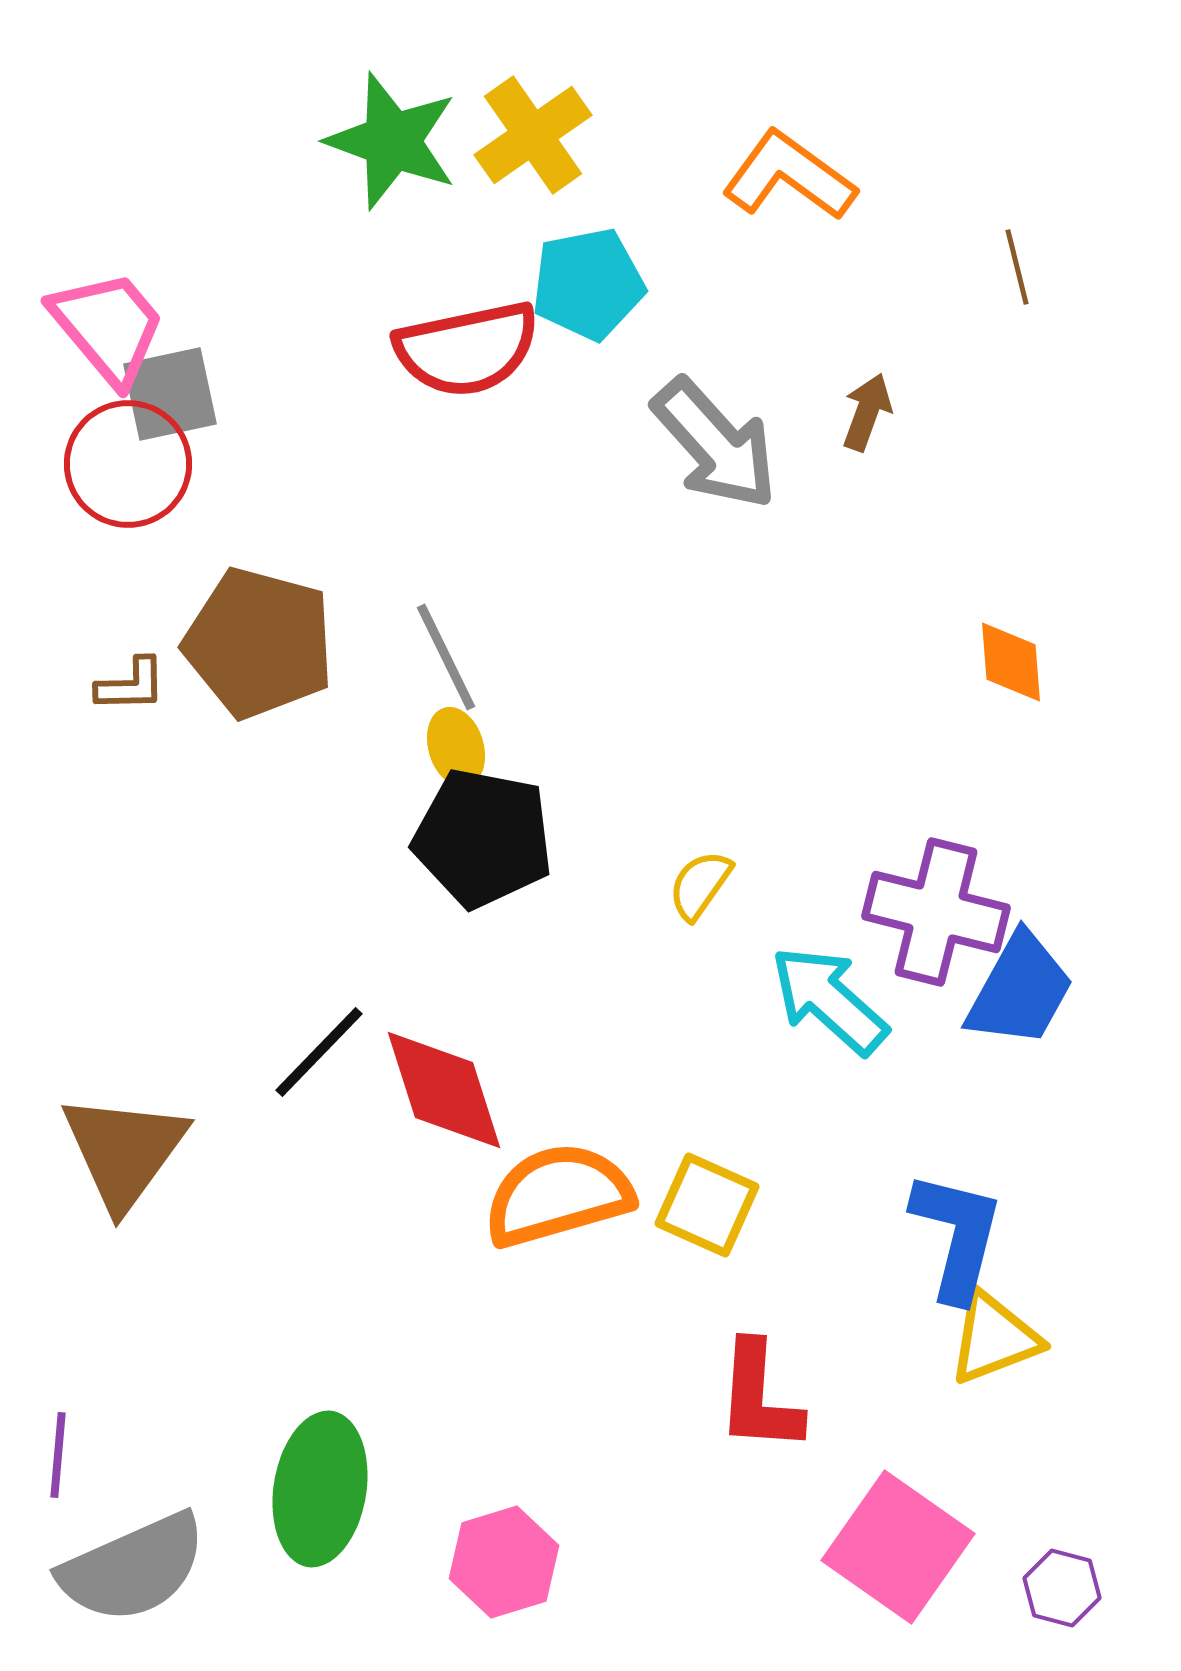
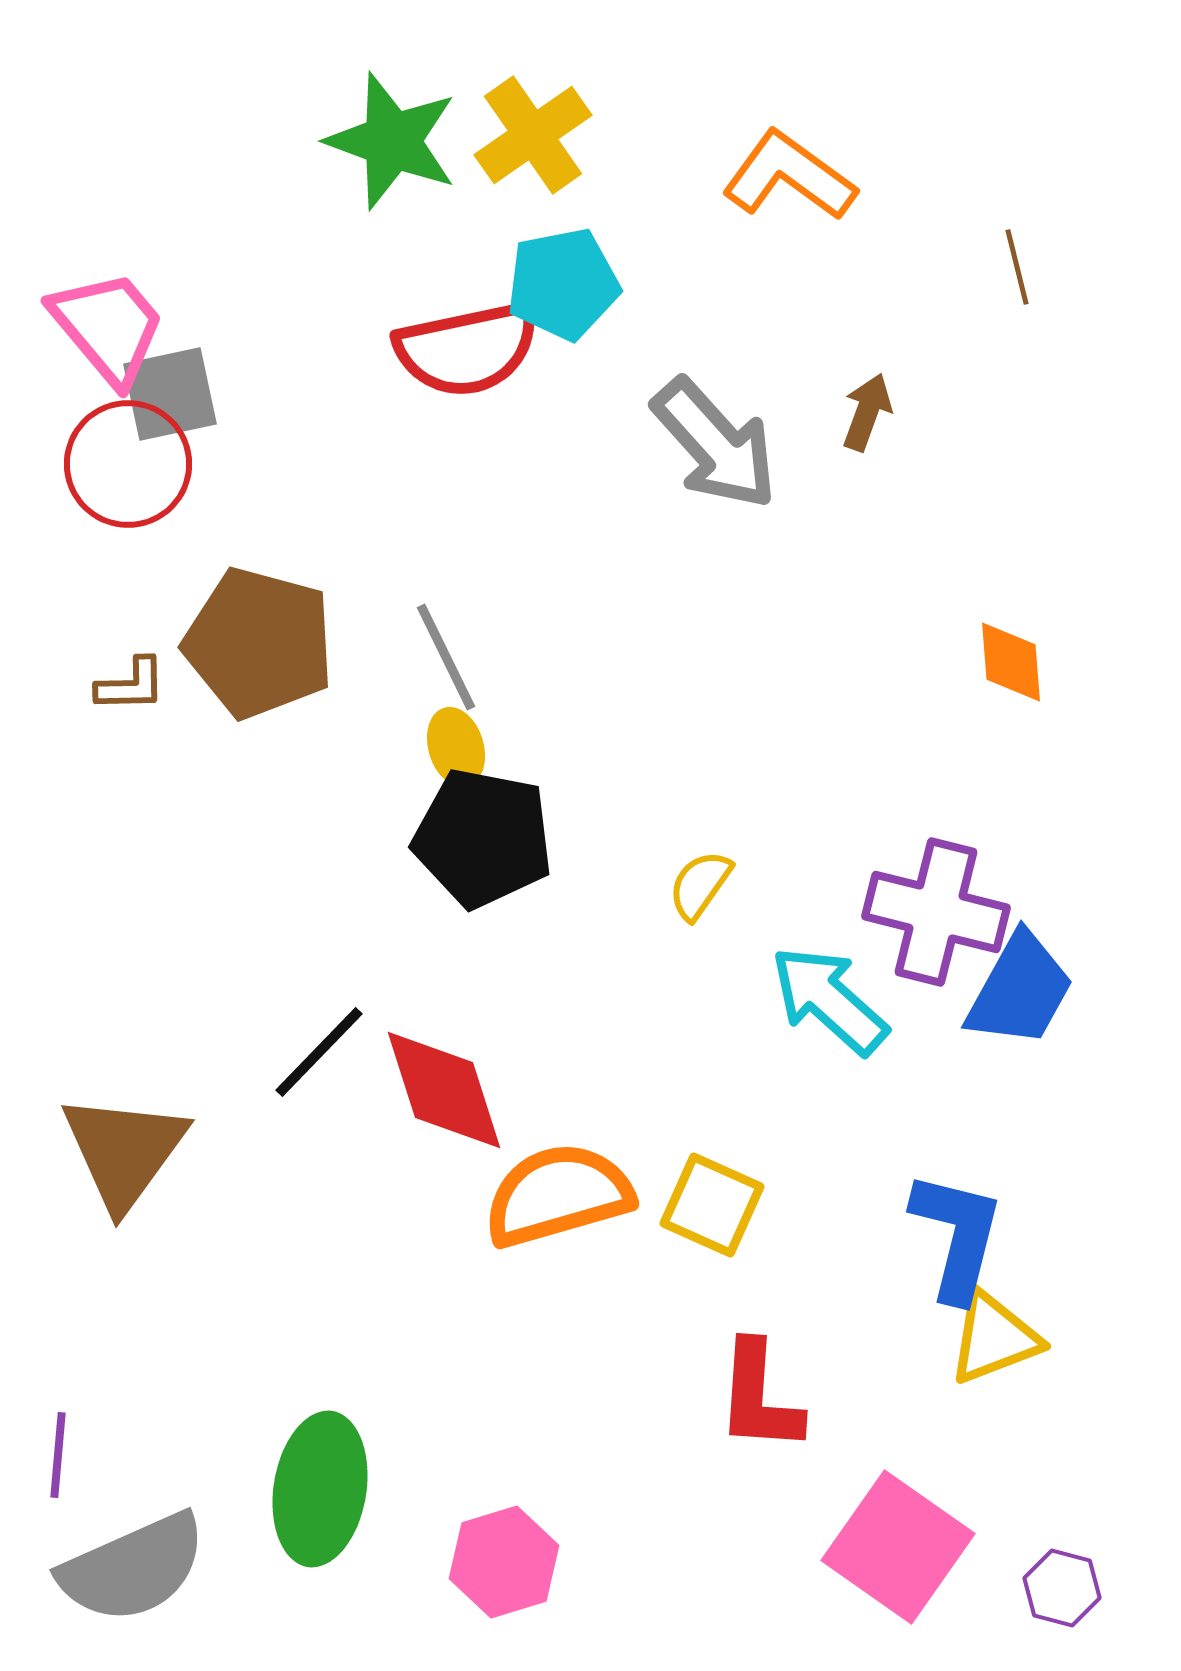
cyan pentagon: moved 25 px left
yellow square: moved 5 px right
